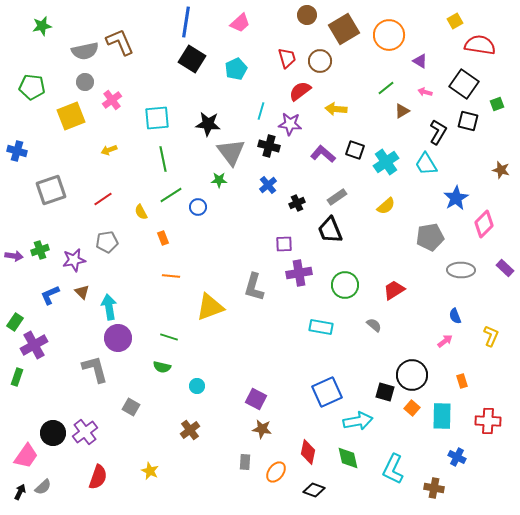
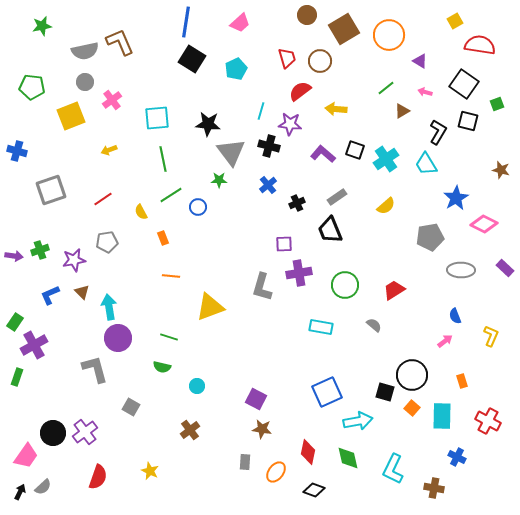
cyan cross at (386, 162): moved 3 px up
pink diamond at (484, 224): rotated 72 degrees clockwise
gray L-shape at (254, 287): moved 8 px right
red cross at (488, 421): rotated 25 degrees clockwise
